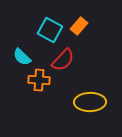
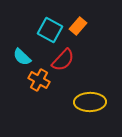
orange rectangle: moved 1 px left
orange cross: rotated 25 degrees clockwise
